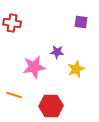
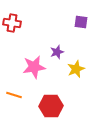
purple star: rotated 24 degrees counterclockwise
